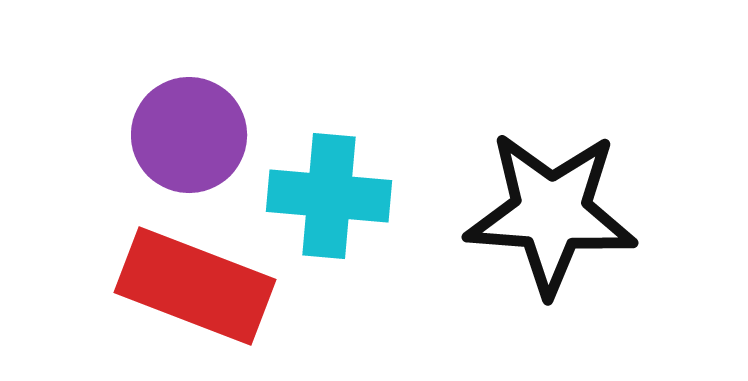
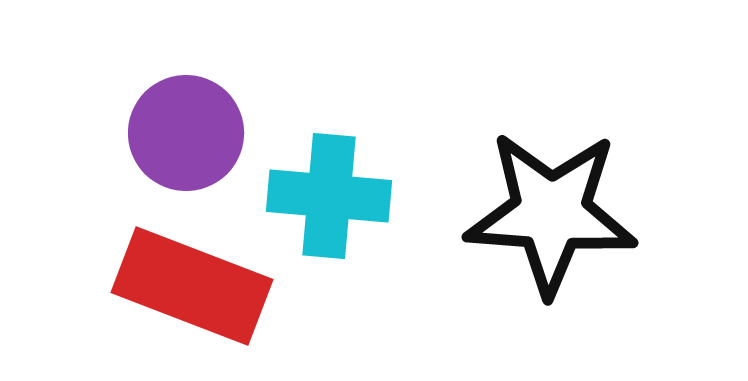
purple circle: moved 3 px left, 2 px up
red rectangle: moved 3 px left
